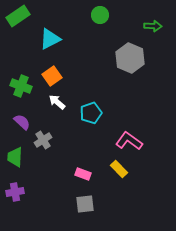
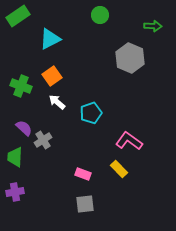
purple semicircle: moved 2 px right, 6 px down
